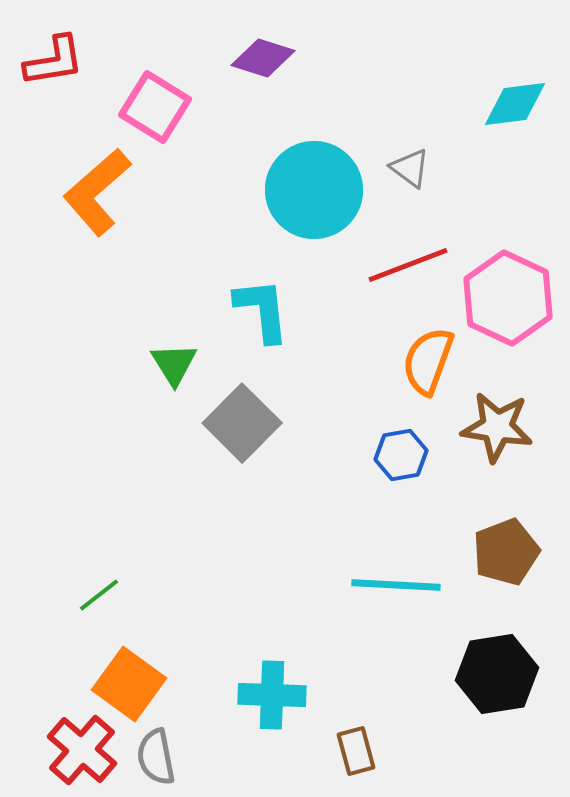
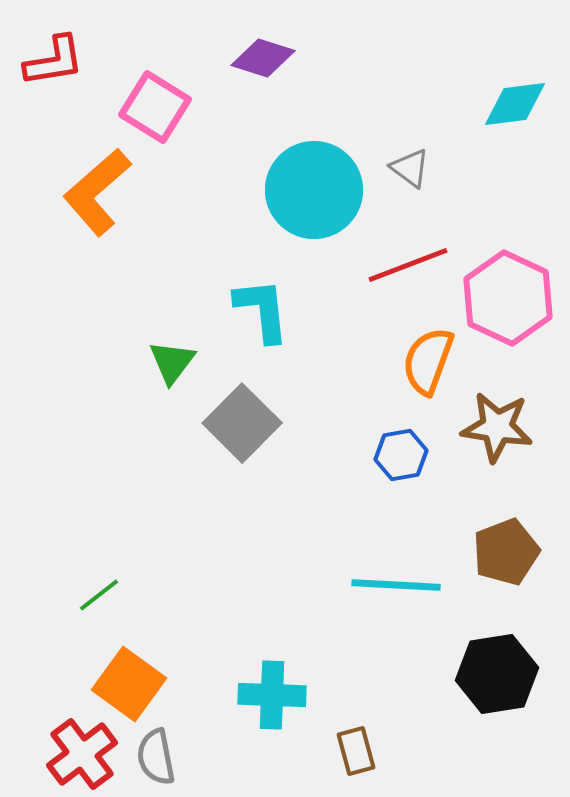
green triangle: moved 2 px left, 2 px up; rotated 9 degrees clockwise
red cross: moved 4 px down; rotated 12 degrees clockwise
